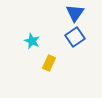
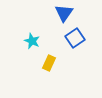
blue triangle: moved 11 px left
blue square: moved 1 px down
